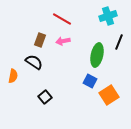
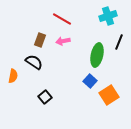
blue square: rotated 16 degrees clockwise
